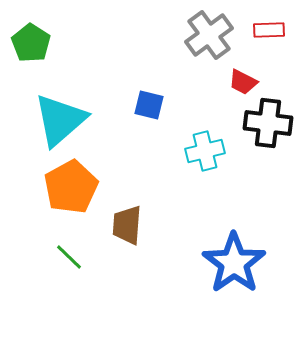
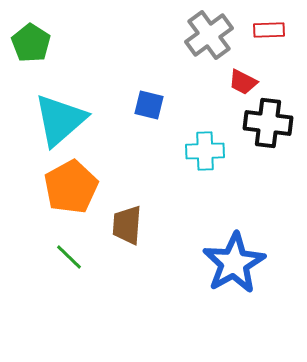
cyan cross: rotated 12 degrees clockwise
blue star: rotated 6 degrees clockwise
